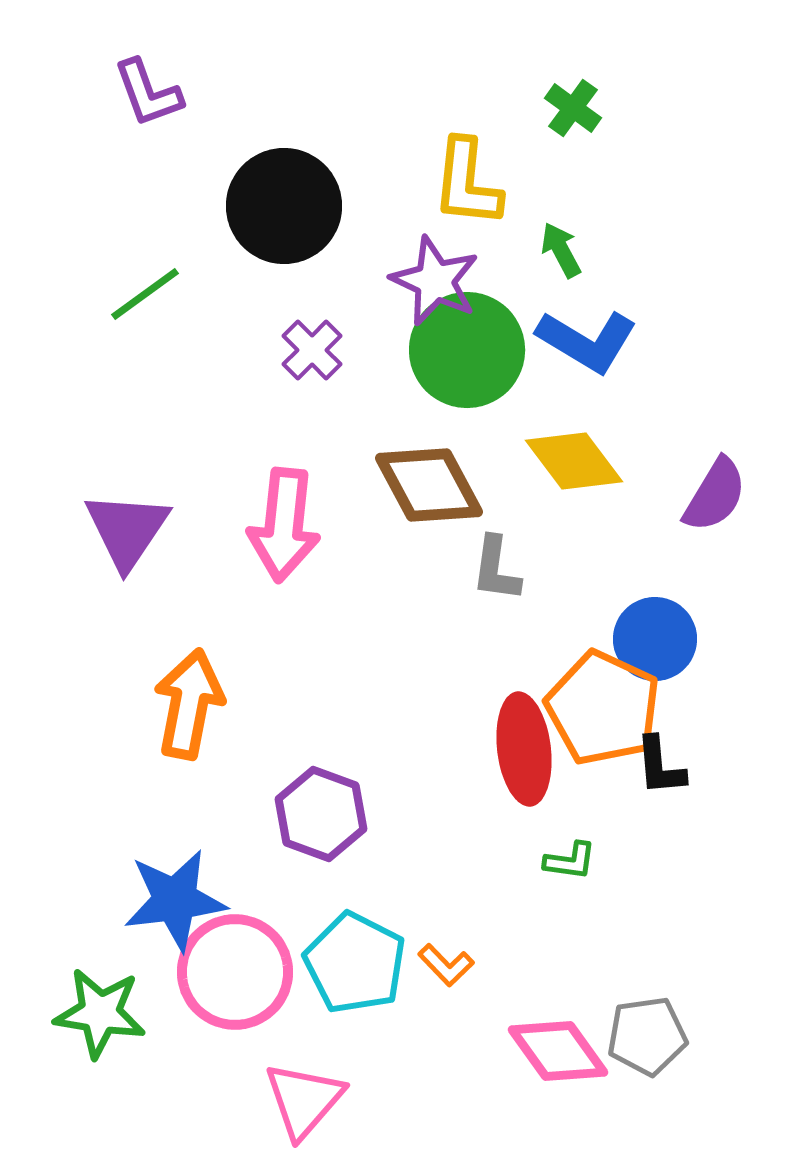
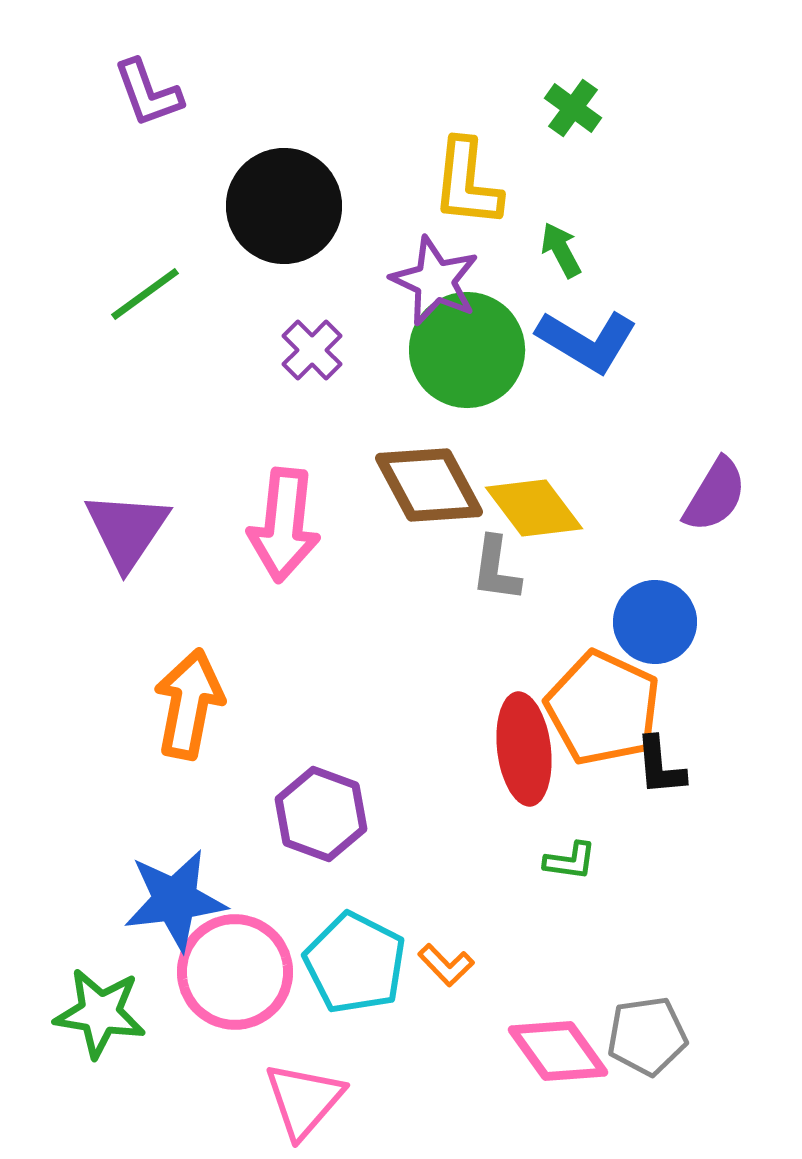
yellow diamond: moved 40 px left, 47 px down
blue circle: moved 17 px up
